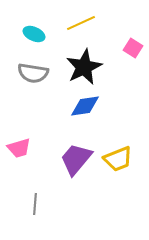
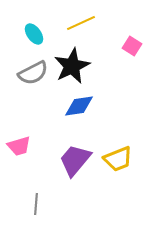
cyan ellipse: rotated 30 degrees clockwise
pink square: moved 1 px left, 2 px up
black star: moved 12 px left, 1 px up
gray semicircle: rotated 36 degrees counterclockwise
blue diamond: moved 6 px left
pink trapezoid: moved 2 px up
purple trapezoid: moved 1 px left, 1 px down
gray line: moved 1 px right
